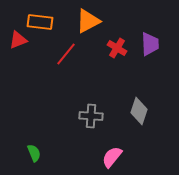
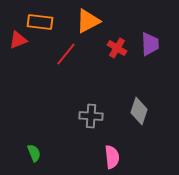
pink semicircle: rotated 135 degrees clockwise
